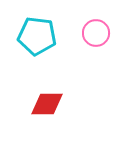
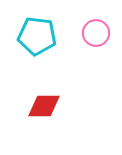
red diamond: moved 3 px left, 2 px down
